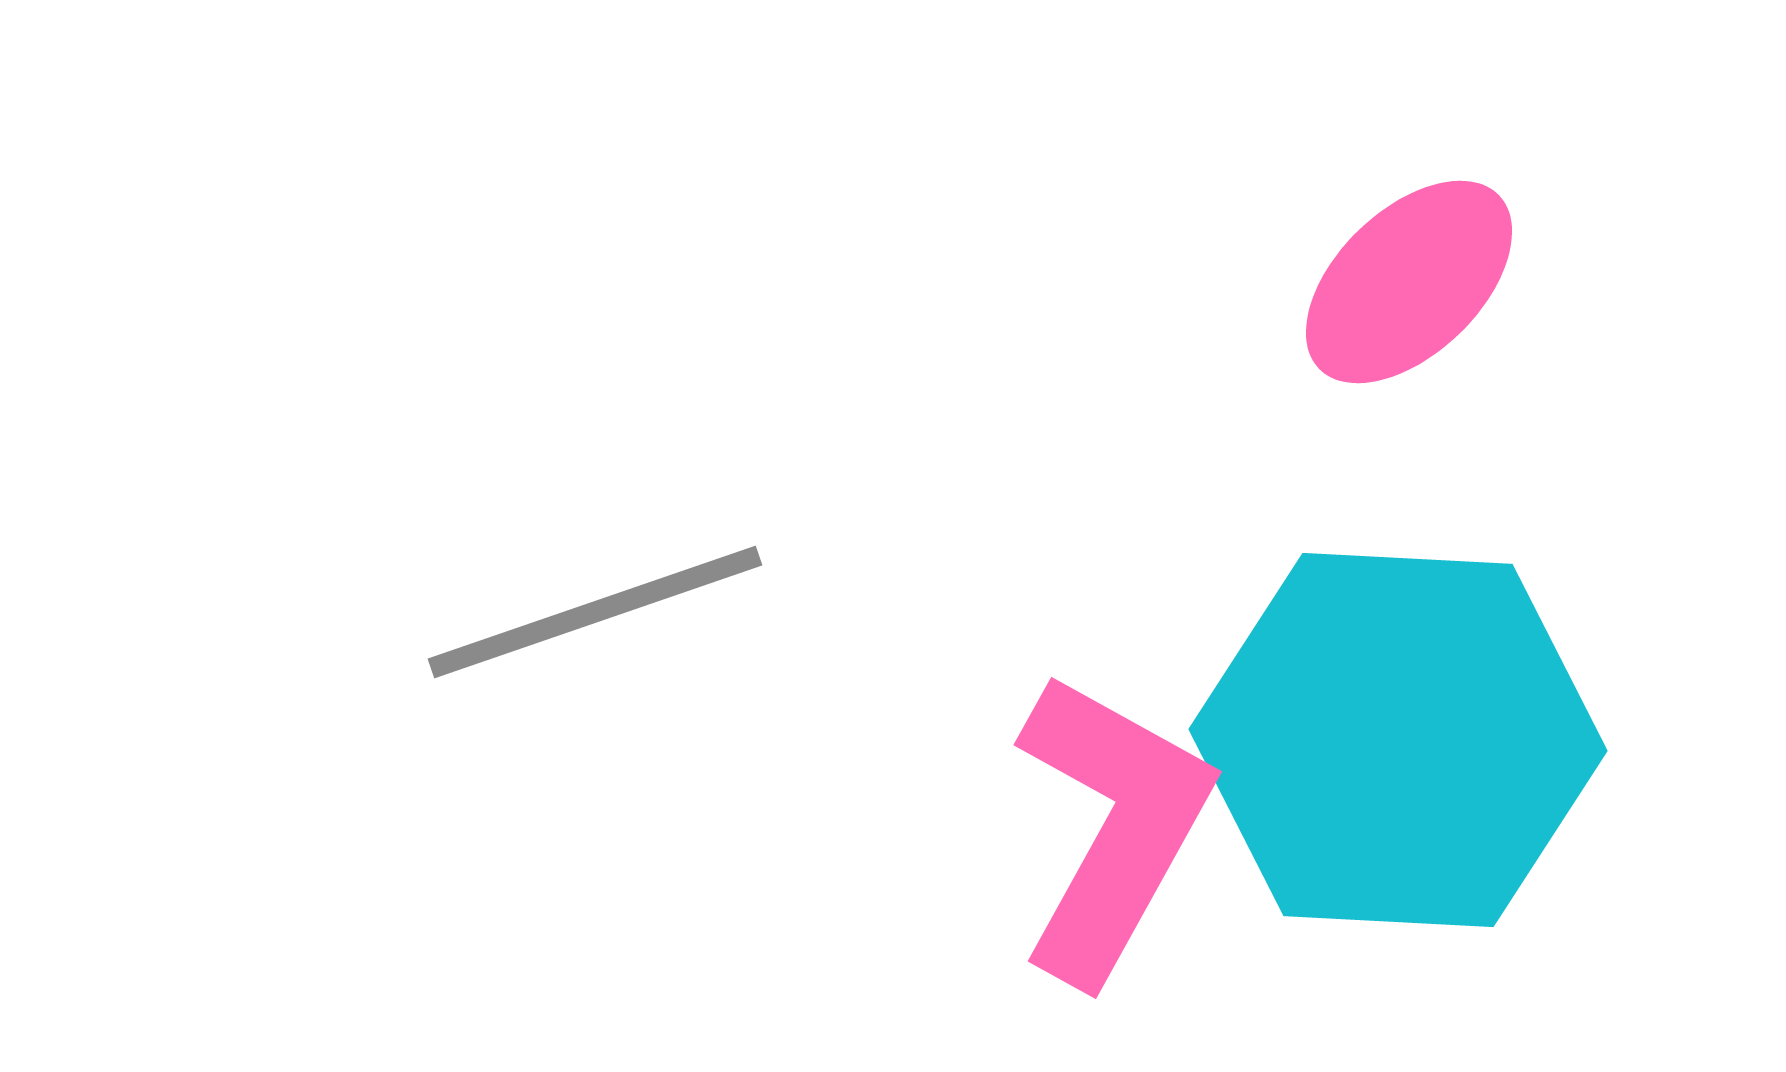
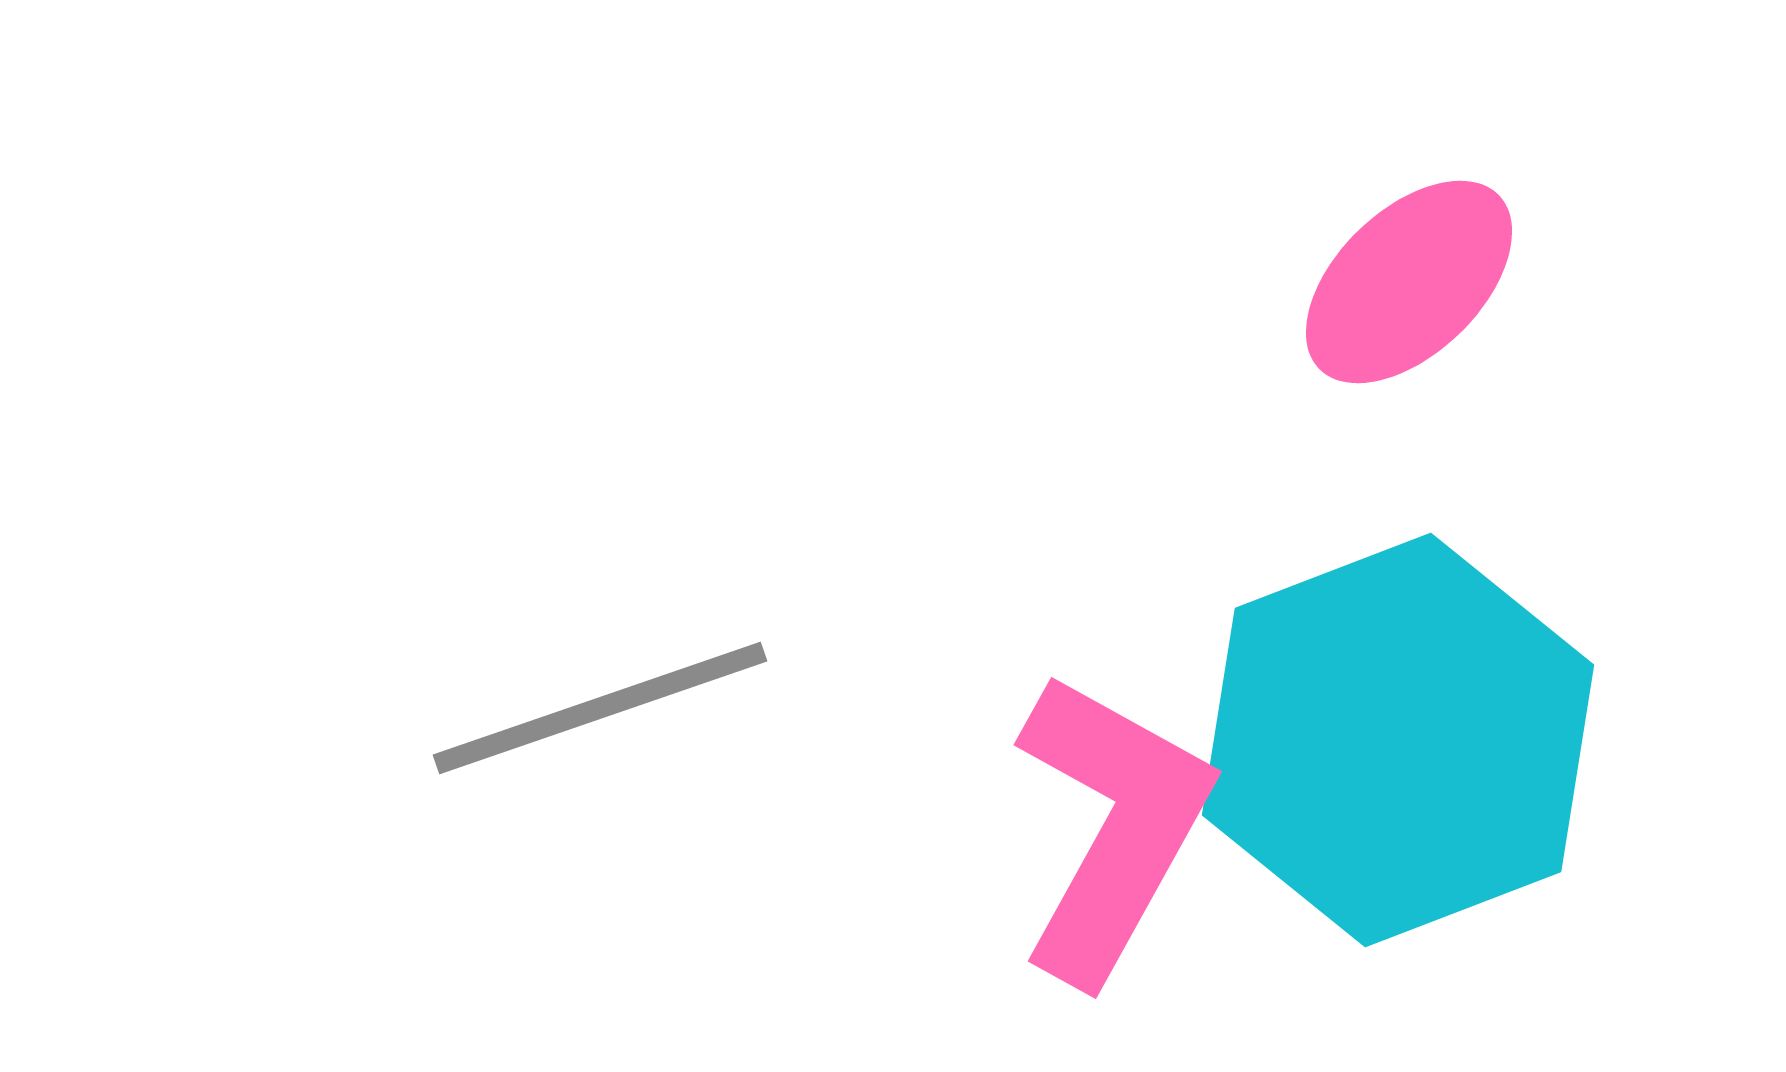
gray line: moved 5 px right, 96 px down
cyan hexagon: rotated 24 degrees counterclockwise
